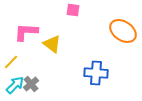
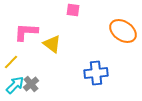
blue cross: rotated 10 degrees counterclockwise
